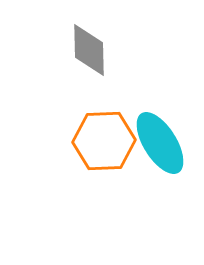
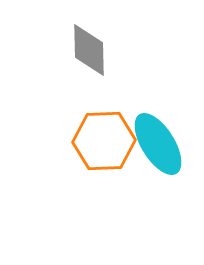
cyan ellipse: moved 2 px left, 1 px down
